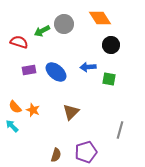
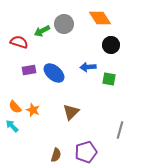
blue ellipse: moved 2 px left, 1 px down
